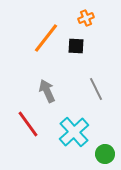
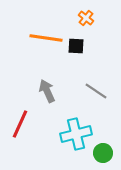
orange cross: rotated 28 degrees counterclockwise
orange line: rotated 60 degrees clockwise
gray line: moved 2 px down; rotated 30 degrees counterclockwise
red line: moved 8 px left; rotated 60 degrees clockwise
cyan cross: moved 2 px right, 2 px down; rotated 28 degrees clockwise
green circle: moved 2 px left, 1 px up
